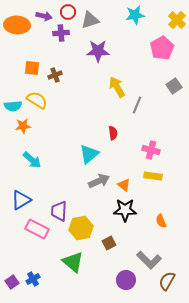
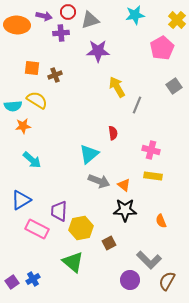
gray arrow: rotated 45 degrees clockwise
purple circle: moved 4 px right
